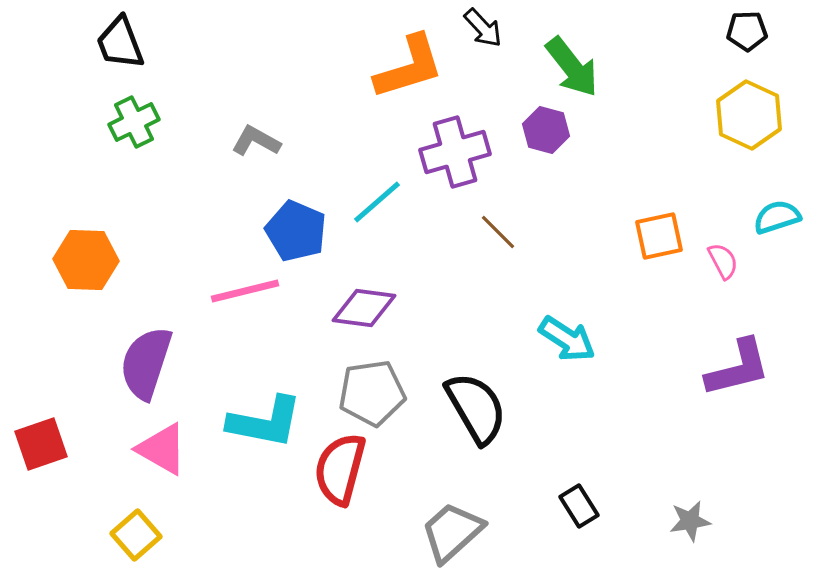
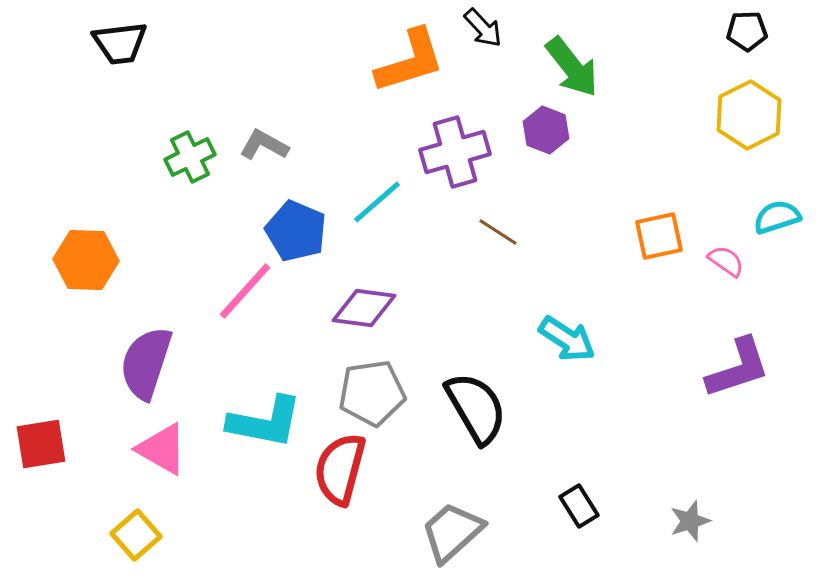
black trapezoid: rotated 76 degrees counterclockwise
orange L-shape: moved 1 px right, 6 px up
yellow hexagon: rotated 8 degrees clockwise
green cross: moved 56 px right, 35 px down
purple hexagon: rotated 6 degrees clockwise
gray L-shape: moved 8 px right, 4 px down
brown line: rotated 12 degrees counterclockwise
pink semicircle: moved 3 px right; rotated 27 degrees counterclockwise
pink line: rotated 34 degrees counterclockwise
purple L-shape: rotated 4 degrees counterclockwise
red square: rotated 10 degrees clockwise
gray star: rotated 9 degrees counterclockwise
